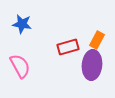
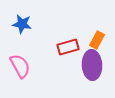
purple ellipse: rotated 8 degrees counterclockwise
